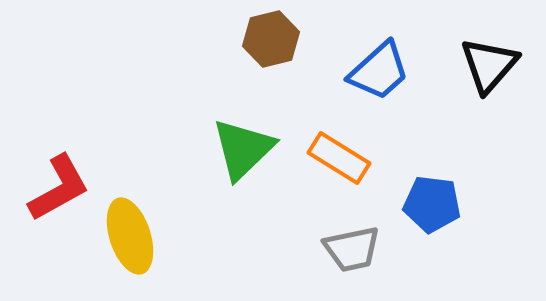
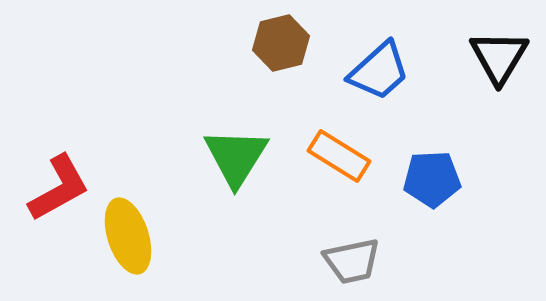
brown hexagon: moved 10 px right, 4 px down
black triangle: moved 10 px right, 8 px up; rotated 10 degrees counterclockwise
green triangle: moved 7 px left, 8 px down; rotated 14 degrees counterclockwise
orange rectangle: moved 2 px up
blue pentagon: moved 25 px up; rotated 10 degrees counterclockwise
yellow ellipse: moved 2 px left
gray trapezoid: moved 12 px down
